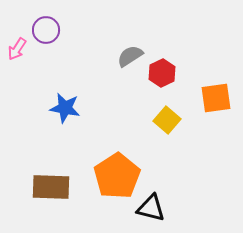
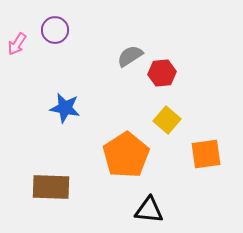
purple circle: moved 9 px right
pink arrow: moved 5 px up
red hexagon: rotated 20 degrees clockwise
orange square: moved 10 px left, 56 px down
orange pentagon: moved 9 px right, 21 px up
black triangle: moved 2 px left, 2 px down; rotated 8 degrees counterclockwise
